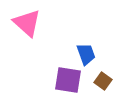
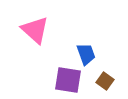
pink triangle: moved 8 px right, 7 px down
brown square: moved 2 px right
